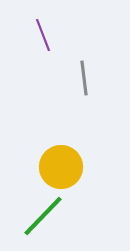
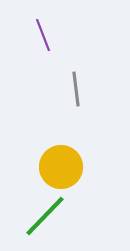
gray line: moved 8 px left, 11 px down
green line: moved 2 px right
